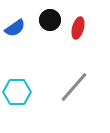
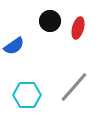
black circle: moved 1 px down
blue semicircle: moved 1 px left, 18 px down
cyan hexagon: moved 10 px right, 3 px down
